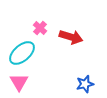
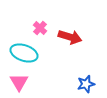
red arrow: moved 1 px left
cyan ellipse: moved 2 px right; rotated 60 degrees clockwise
blue star: moved 1 px right
